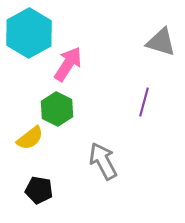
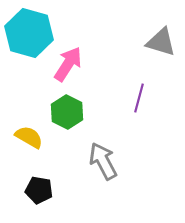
cyan hexagon: rotated 15 degrees counterclockwise
purple line: moved 5 px left, 4 px up
green hexagon: moved 10 px right, 3 px down
yellow semicircle: moved 1 px left, 1 px up; rotated 112 degrees counterclockwise
